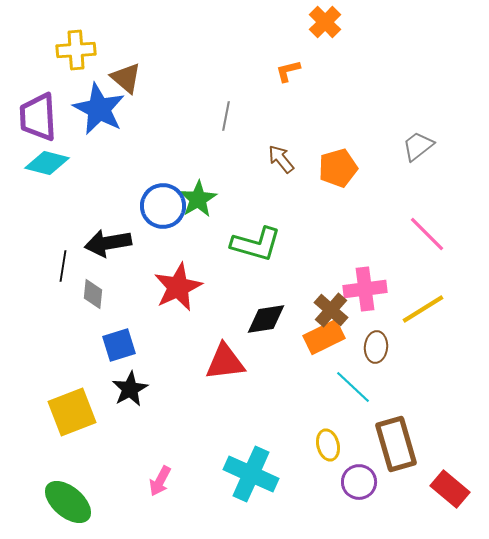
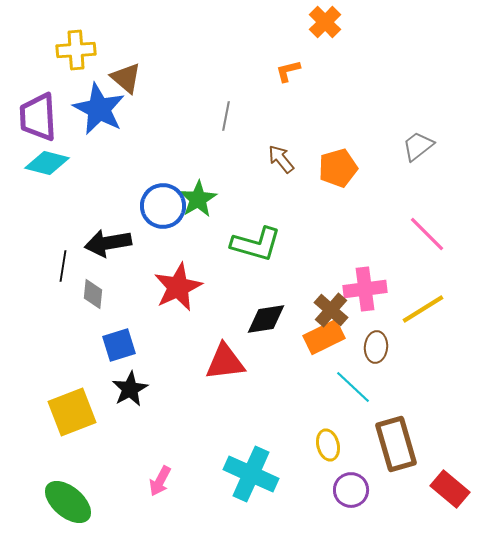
purple circle: moved 8 px left, 8 px down
